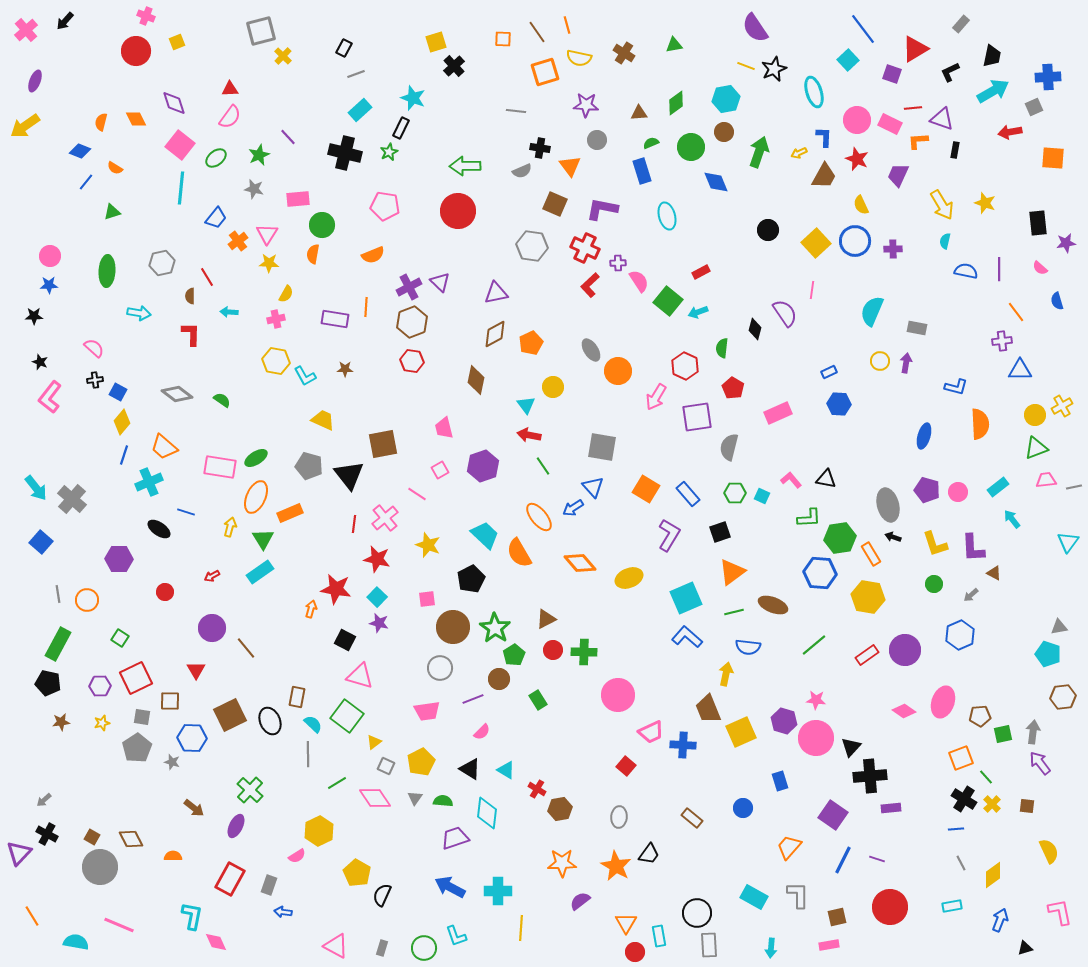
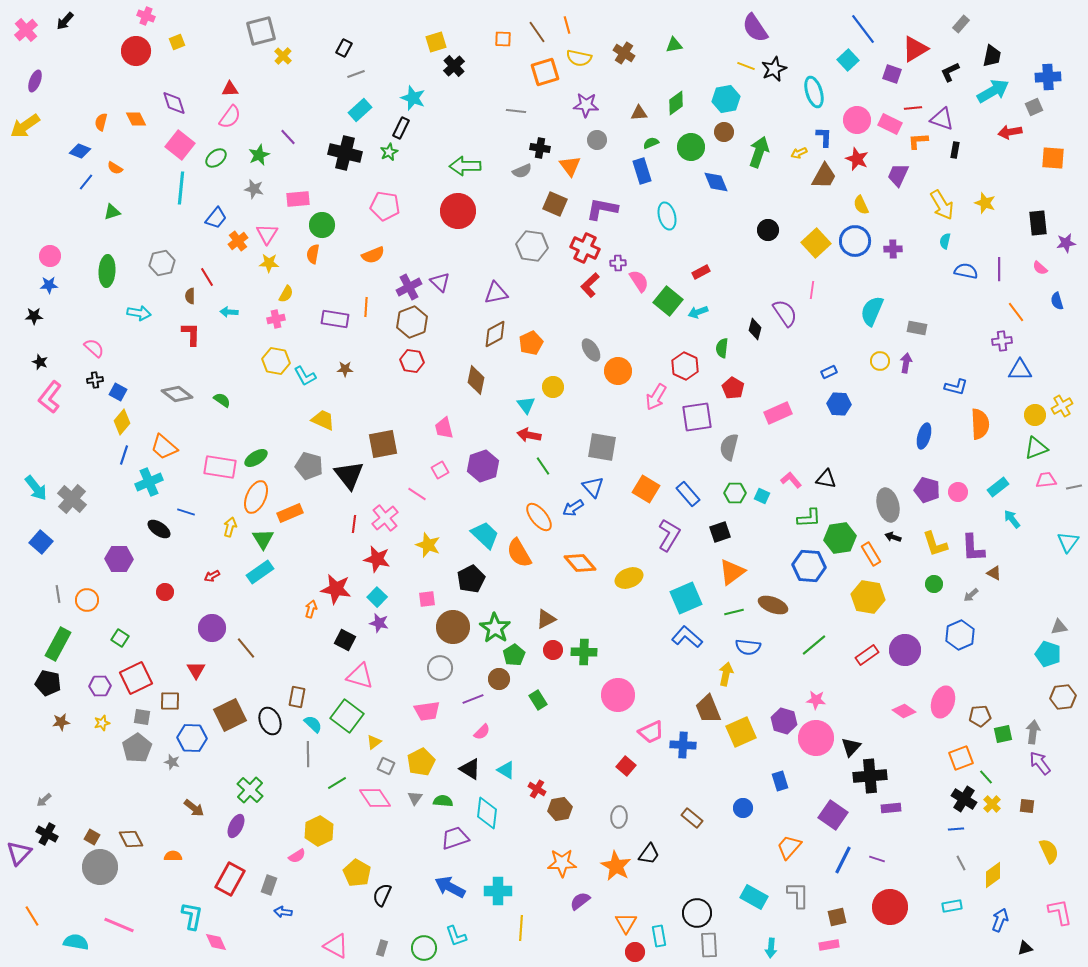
blue hexagon at (820, 573): moved 11 px left, 7 px up
